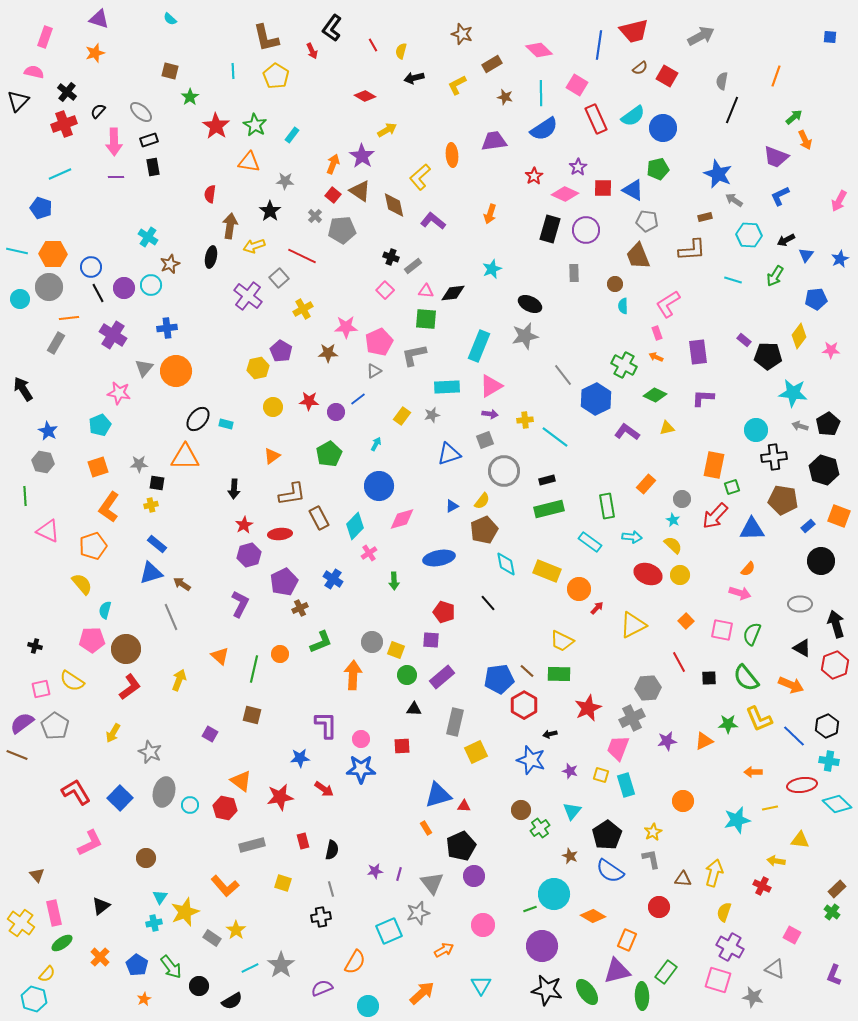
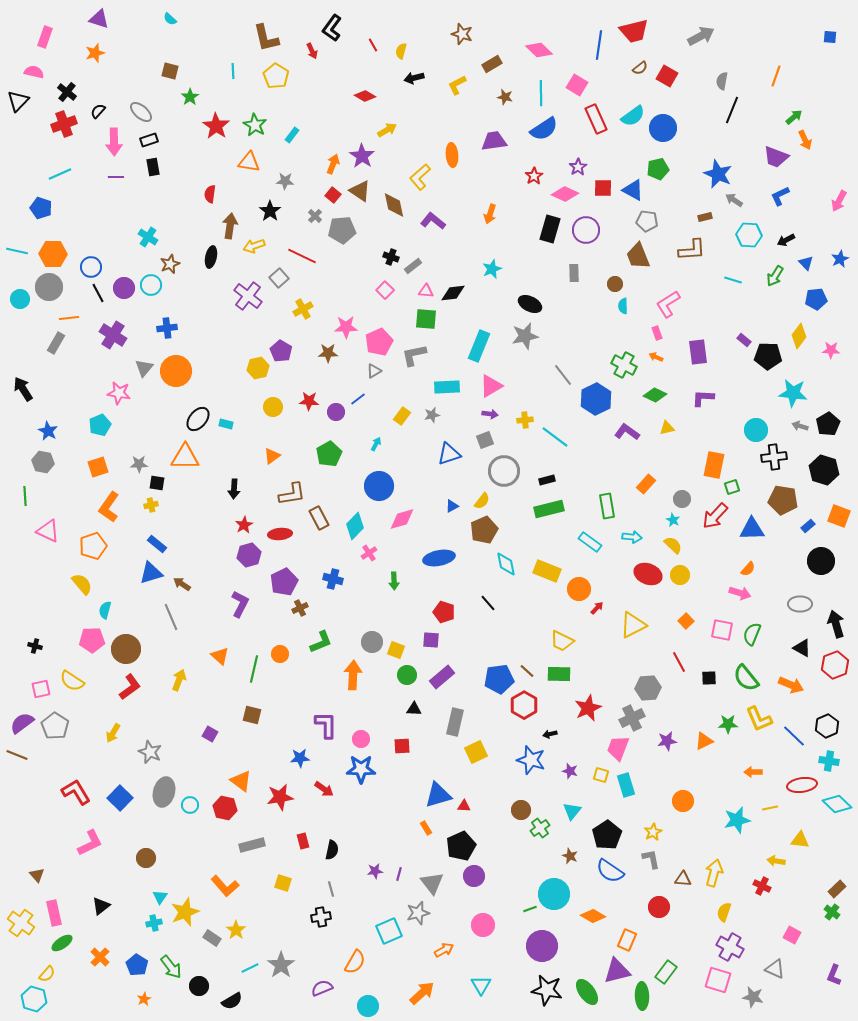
blue triangle at (806, 255): moved 8 px down; rotated 21 degrees counterclockwise
blue cross at (333, 579): rotated 18 degrees counterclockwise
